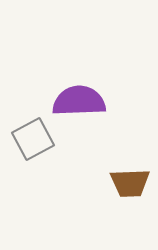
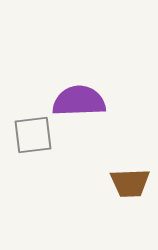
gray square: moved 4 px up; rotated 21 degrees clockwise
